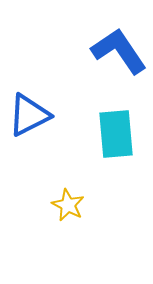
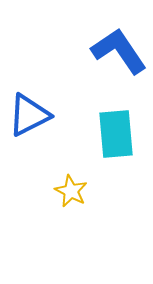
yellow star: moved 3 px right, 14 px up
